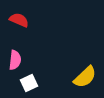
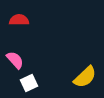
red semicircle: rotated 24 degrees counterclockwise
pink semicircle: rotated 48 degrees counterclockwise
